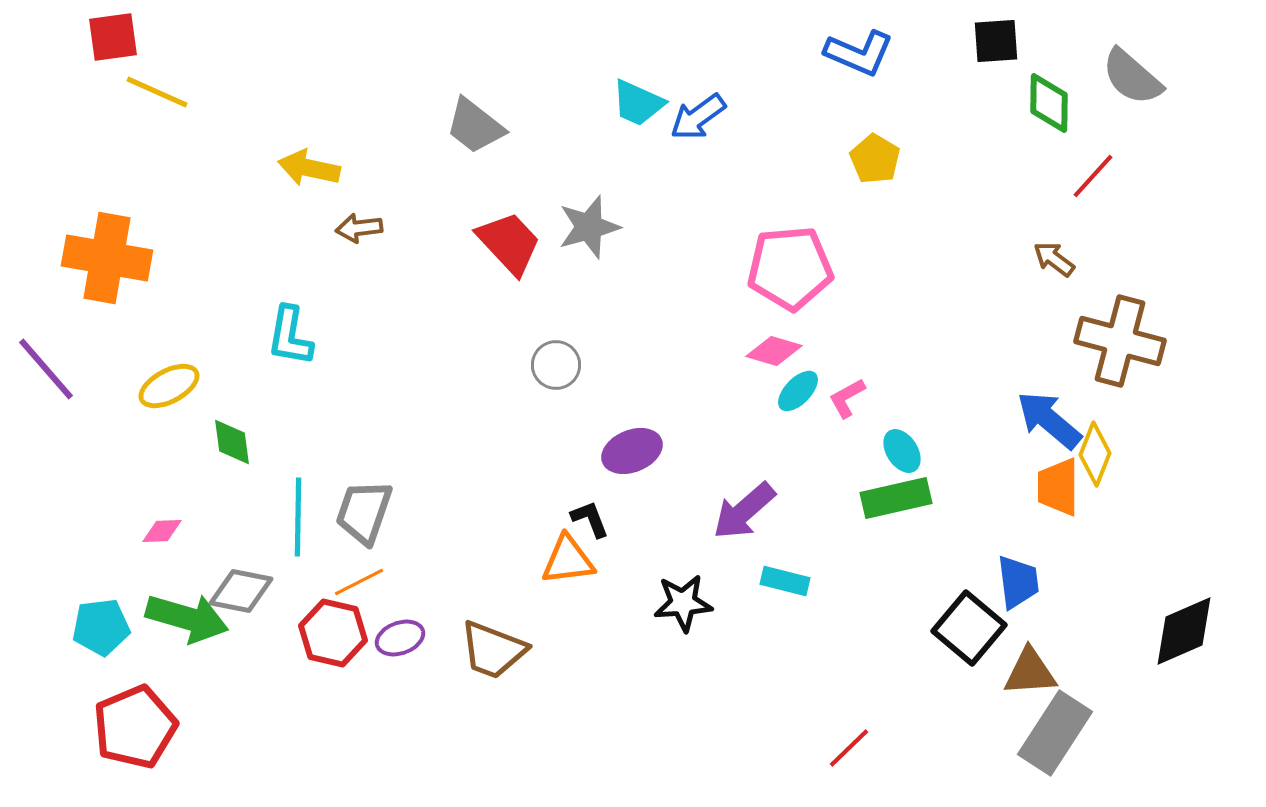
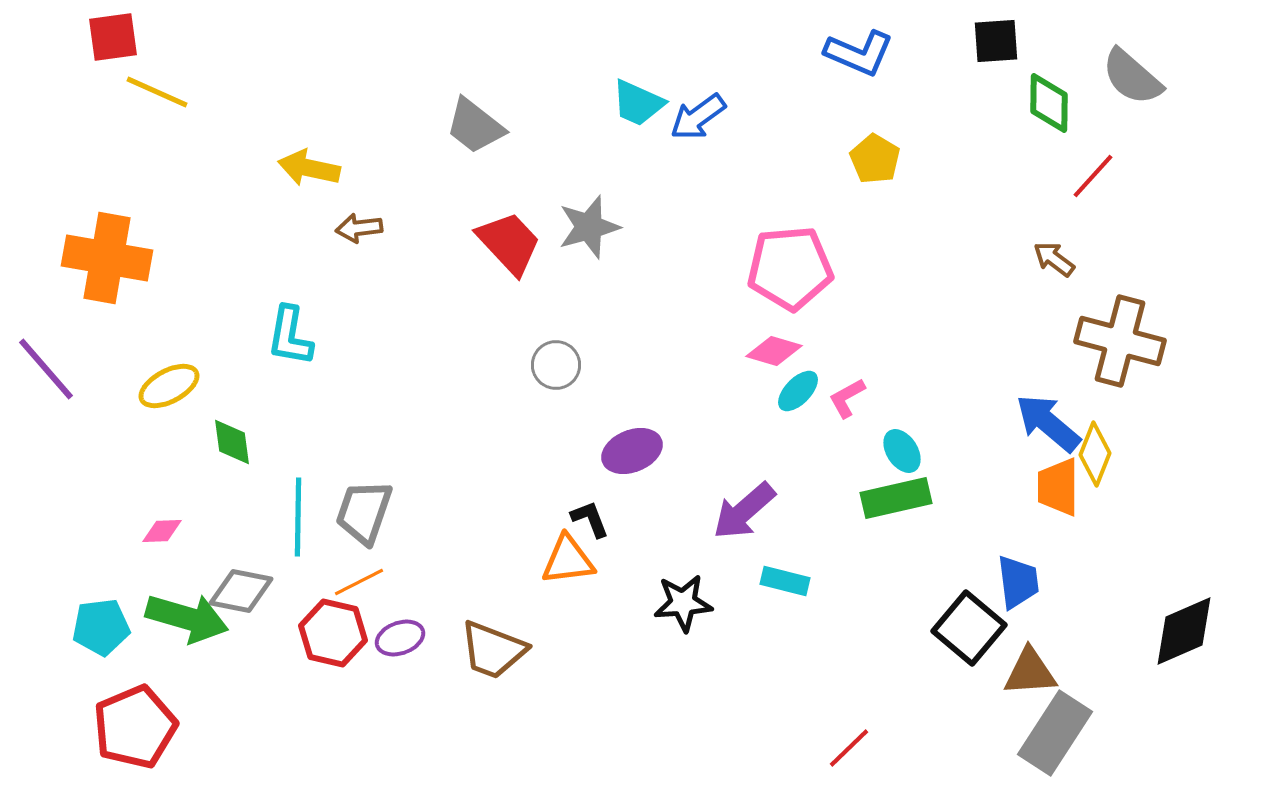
blue arrow at (1049, 420): moved 1 px left, 3 px down
